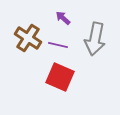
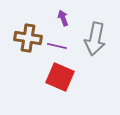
purple arrow: rotated 28 degrees clockwise
brown cross: rotated 24 degrees counterclockwise
purple line: moved 1 px left, 1 px down
